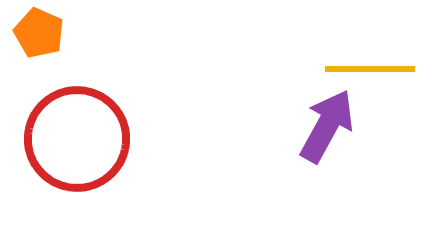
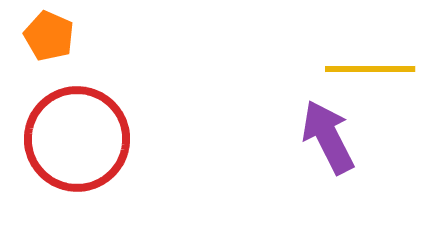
orange pentagon: moved 10 px right, 3 px down
purple arrow: moved 1 px right, 11 px down; rotated 56 degrees counterclockwise
